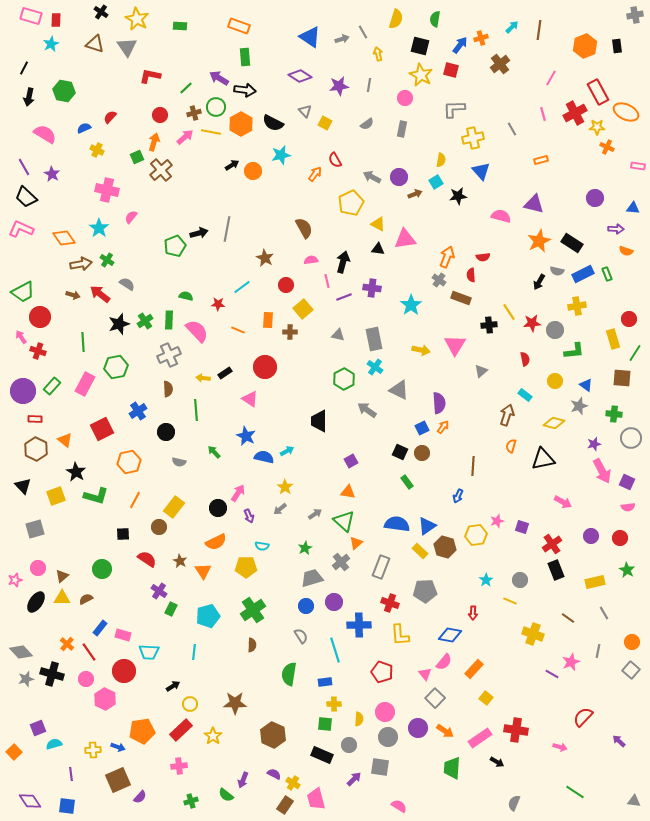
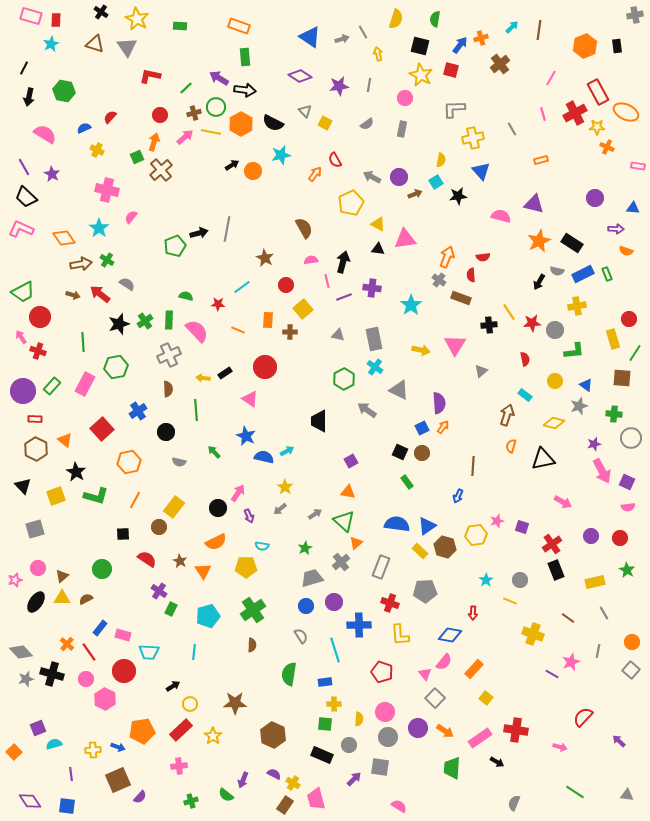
red square at (102, 429): rotated 15 degrees counterclockwise
gray triangle at (634, 801): moved 7 px left, 6 px up
